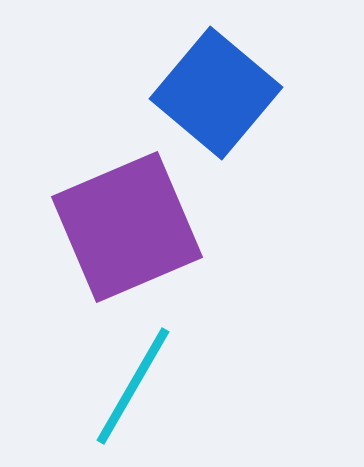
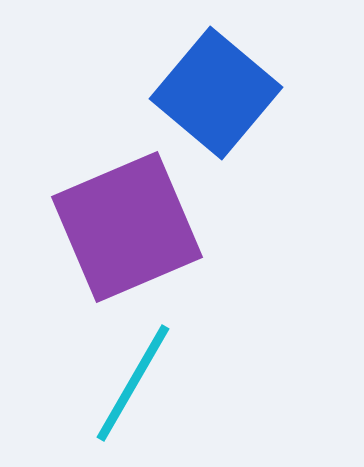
cyan line: moved 3 px up
